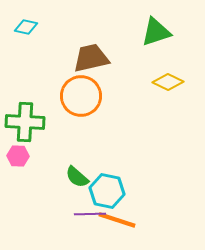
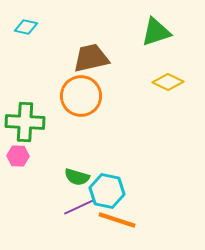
green semicircle: rotated 25 degrees counterclockwise
purple line: moved 11 px left, 7 px up; rotated 24 degrees counterclockwise
